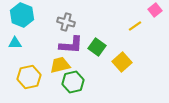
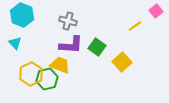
pink square: moved 1 px right, 1 px down
gray cross: moved 2 px right, 1 px up
cyan triangle: rotated 48 degrees clockwise
yellow trapezoid: rotated 35 degrees clockwise
yellow hexagon: moved 2 px right, 3 px up; rotated 15 degrees counterclockwise
green hexagon: moved 26 px left, 3 px up
